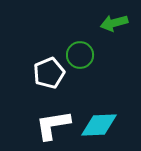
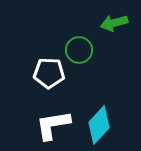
green circle: moved 1 px left, 5 px up
white pentagon: rotated 24 degrees clockwise
cyan diamond: rotated 45 degrees counterclockwise
